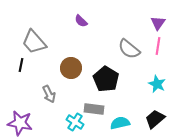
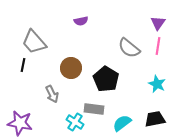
purple semicircle: rotated 56 degrees counterclockwise
gray semicircle: moved 1 px up
black line: moved 2 px right
gray arrow: moved 3 px right
black trapezoid: rotated 30 degrees clockwise
cyan semicircle: moved 2 px right; rotated 24 degrees counterclockwise
